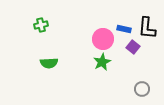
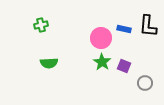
black L-shape: moved 1 px right, 2 px up
pink circle: moved 2 px left, 1 px up
purple square: moved 9 px left, 19 px down; rotated 16 degrees counterclockwise
green star: rotated 12 degrees counterclockwise
gray circle: moved 3 px right, 6 px up
